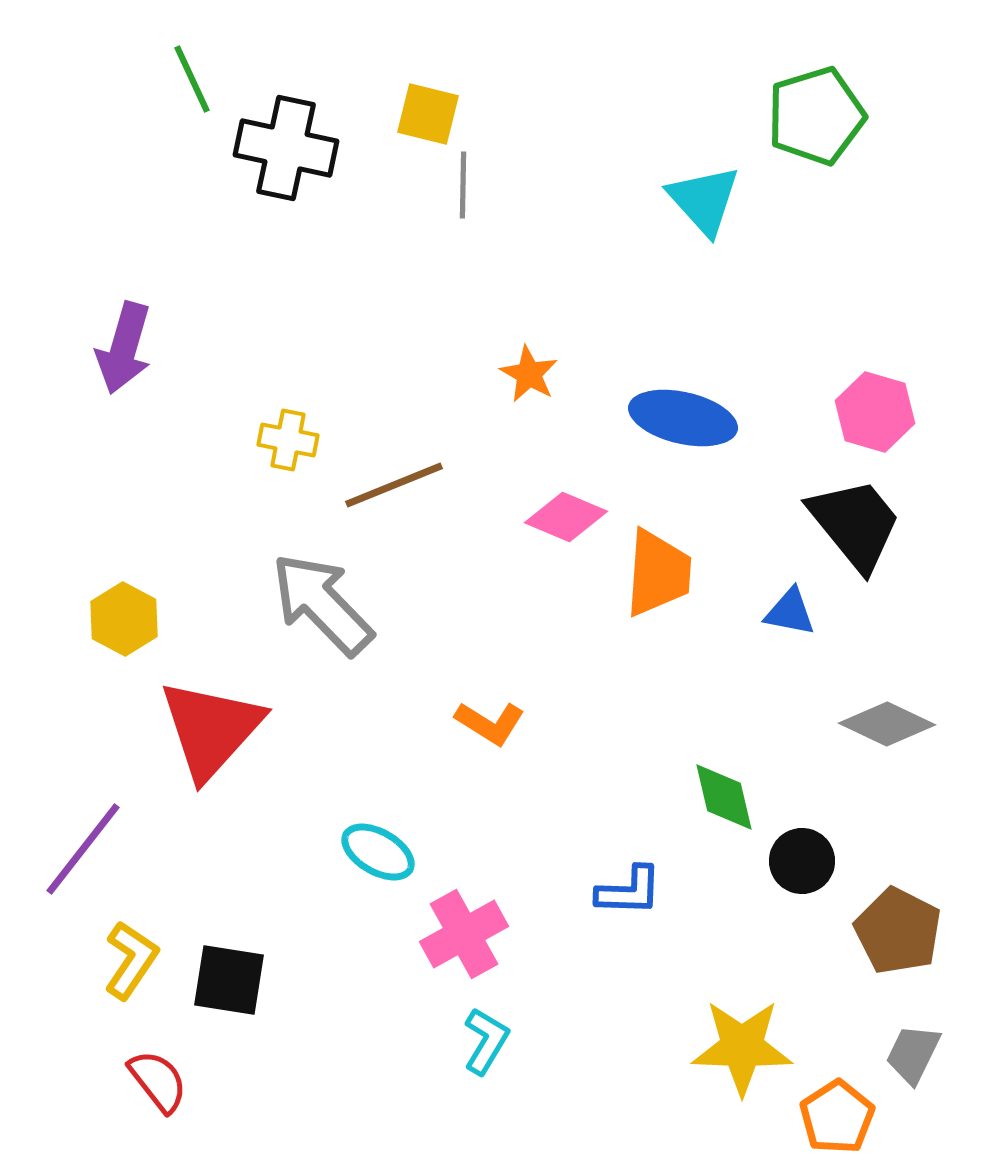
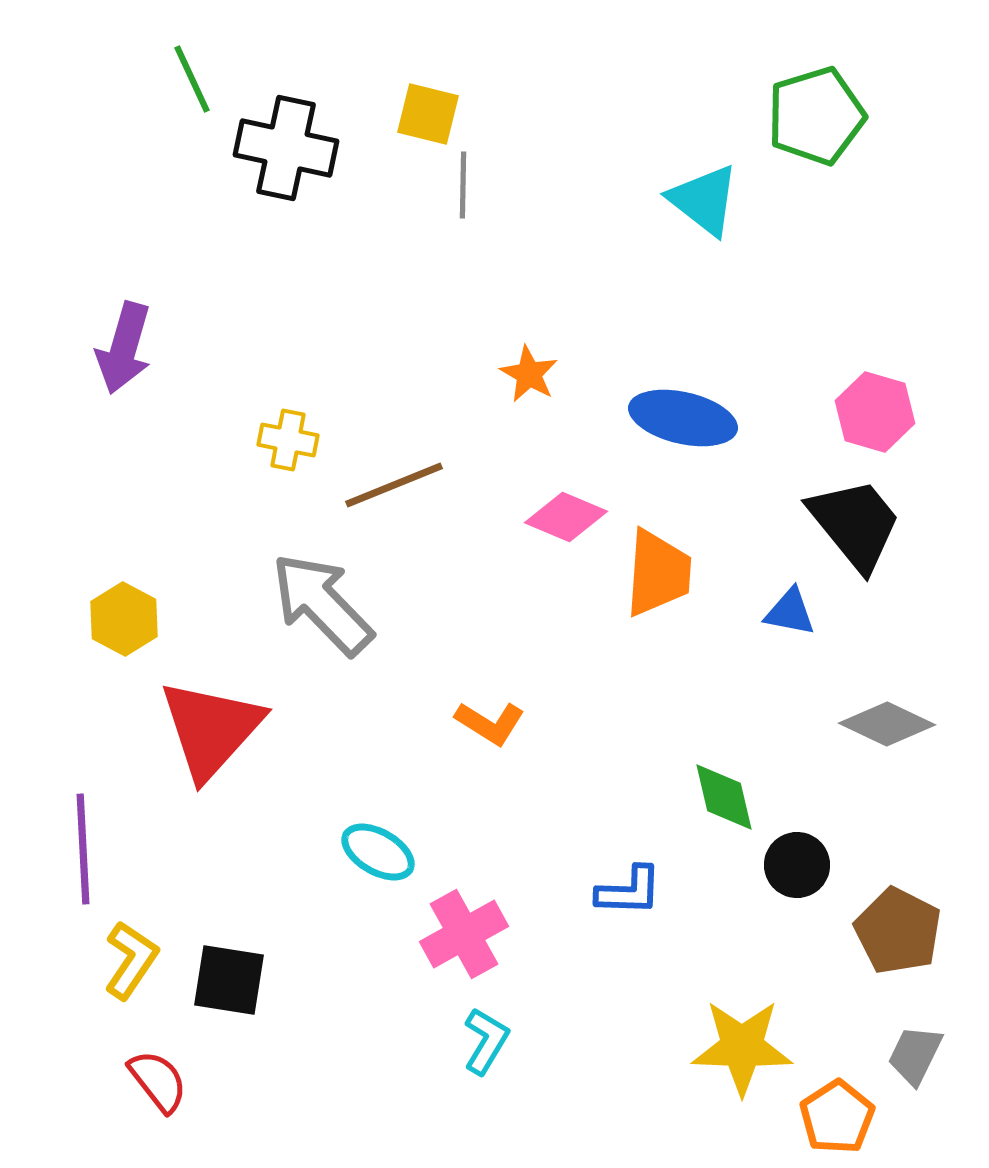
cyan triangle: rotated 10 degrees counterclockwise
purple line: rotated 41 degrees counterclockwise
black circle: moved 5 px left, 4 px down
gray trapezoid: moved 2 px right, 1 px down
